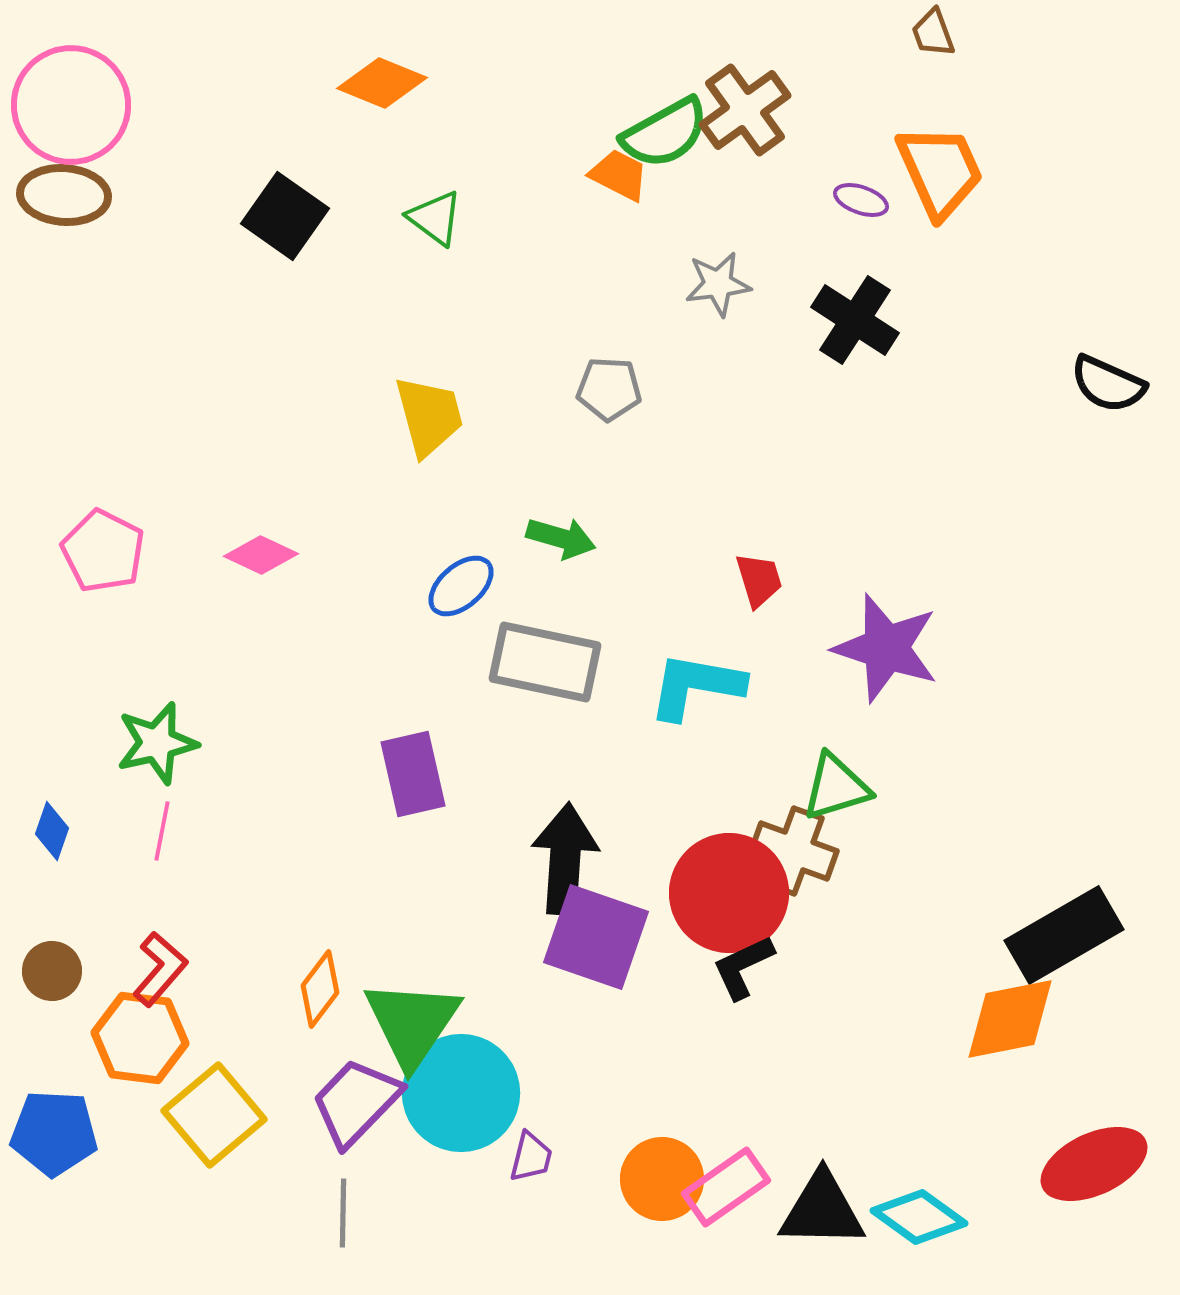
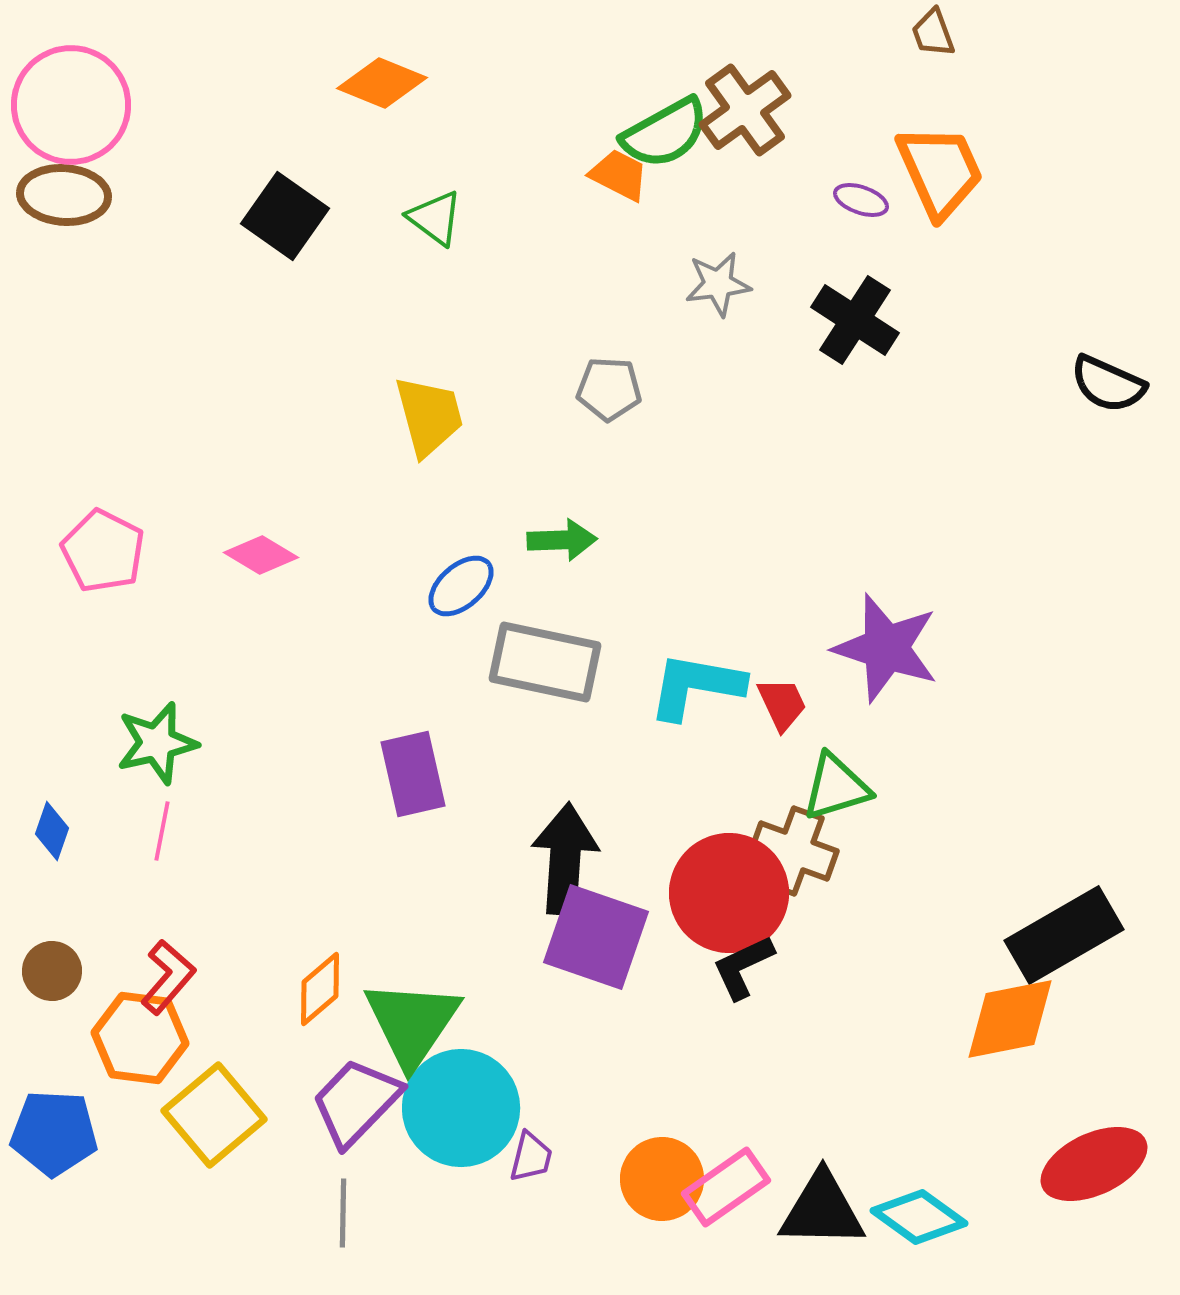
green arrow at (561, 538): moved 1 px right, 2 px down; rotated 18 degrees counterclockwise
pink diamond at (261, 555): rotated 6 degrees clockwise
red trapezoid at (759, 580): moved 23 px right, 124 px down; rotated 8 degrees counterclockwise
red L-shape at (160, 969): moved 8 px right, 8 px down
orange diamond at (320, 989): rotated 12 degrees clockwise
cyan circle at (461, 1093): moved 15 px down
